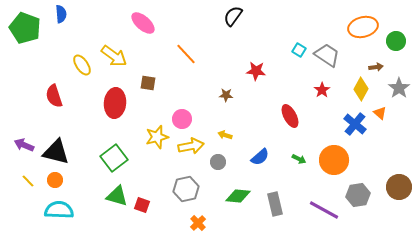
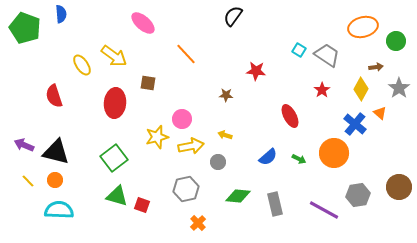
blue semicircle at (260, 157): moved 8 px right
orange circle at (334, 160): moved 7 px up
